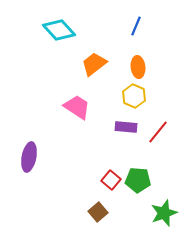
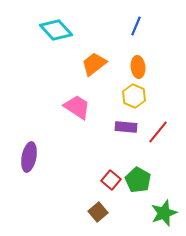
cyan diamond: moved 3 px left
green pentagon: rotated 25 degrees clockwise
